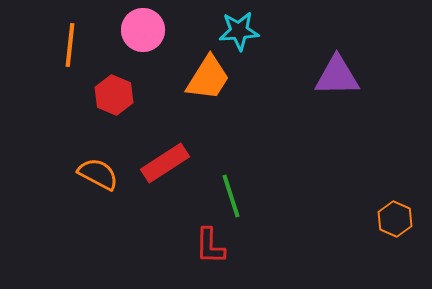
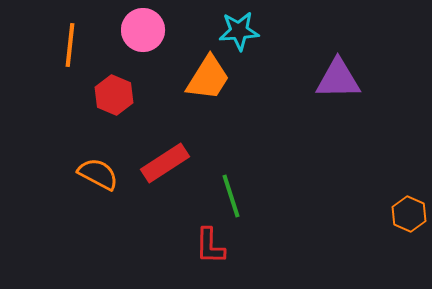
purple triangle: moved 1 px right, 3 px down
orange hexagon: moved 14 px right, 5 px up
